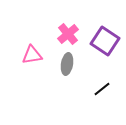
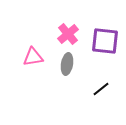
purple square: rotated 28 degrees counterclockwise
pink triangle: moved 1 px right, 2 px down
black line: moved 1 px left
